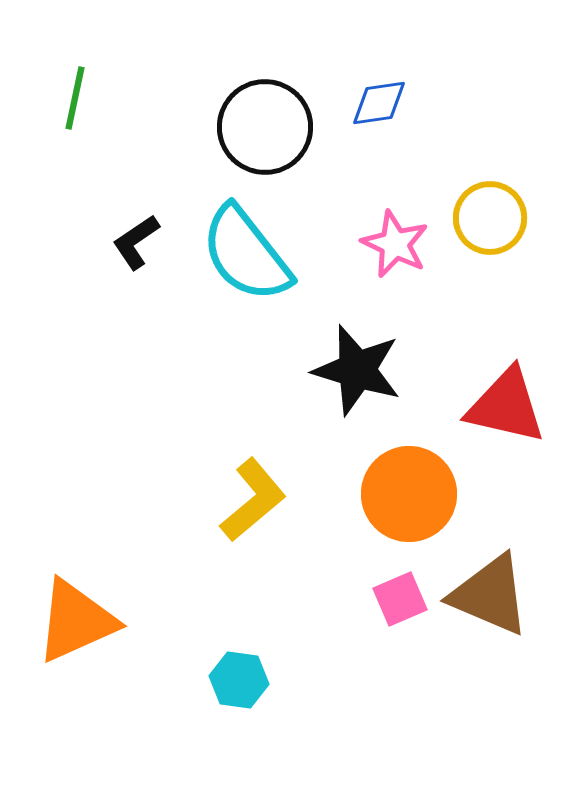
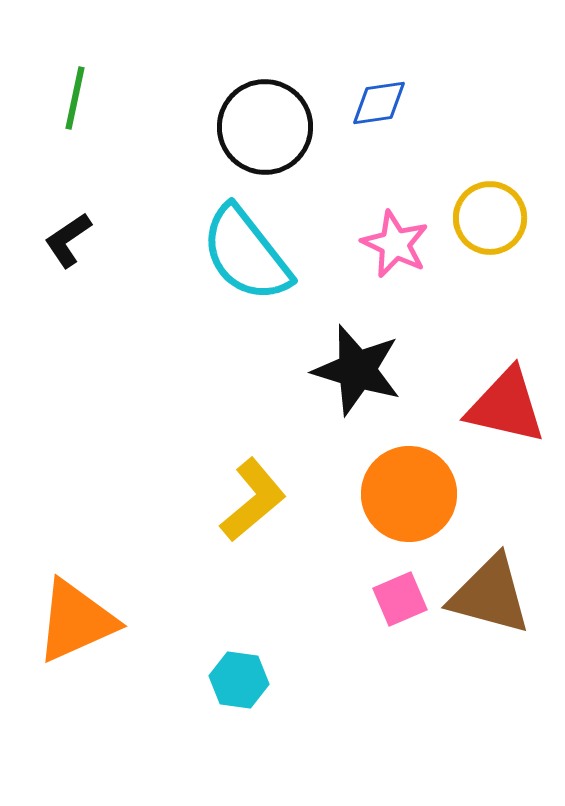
black L-shape: moved 68 px left, 2 px up
brown triangle: rotated 8 degrees counterclockwise
